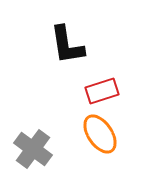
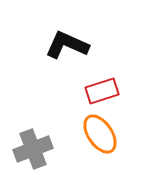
black L-shape: rotated 123 degrees clockwise
gray cross: rotated 33 degrees clockwise
